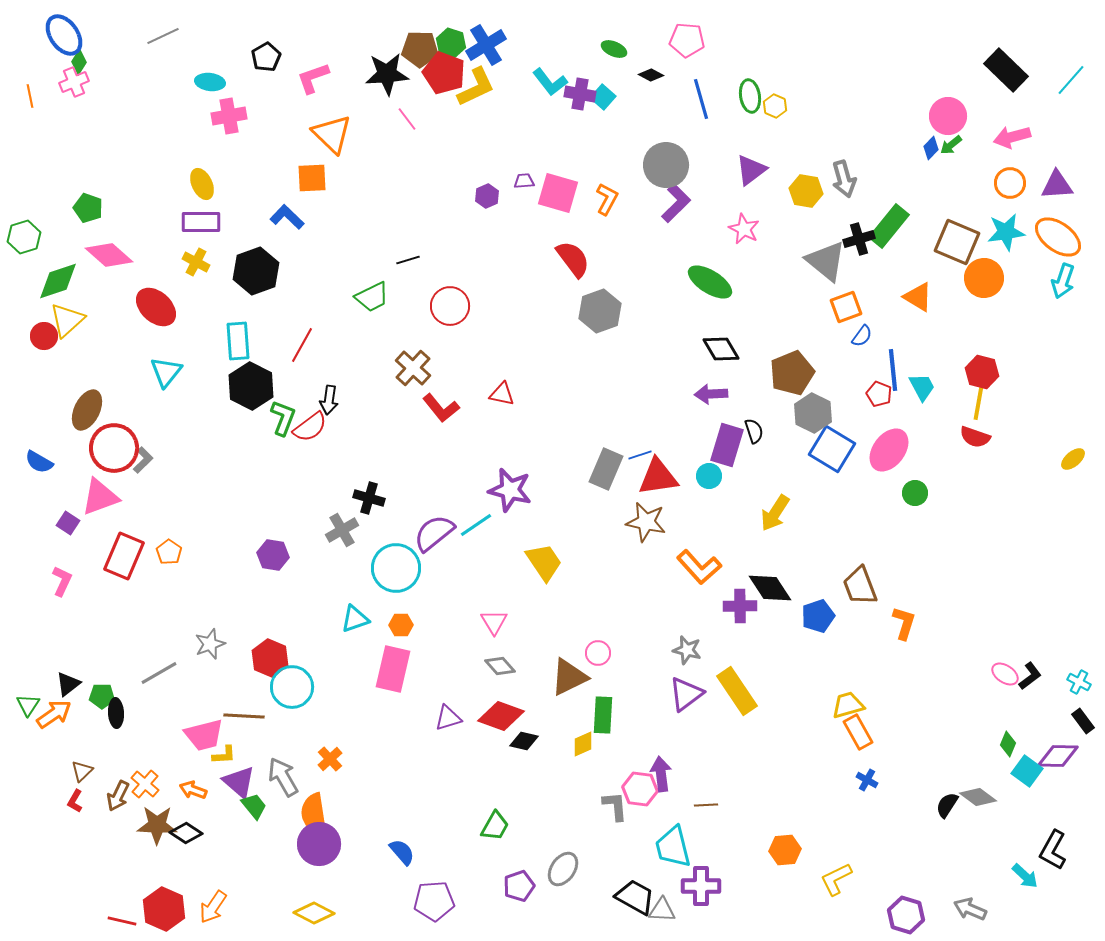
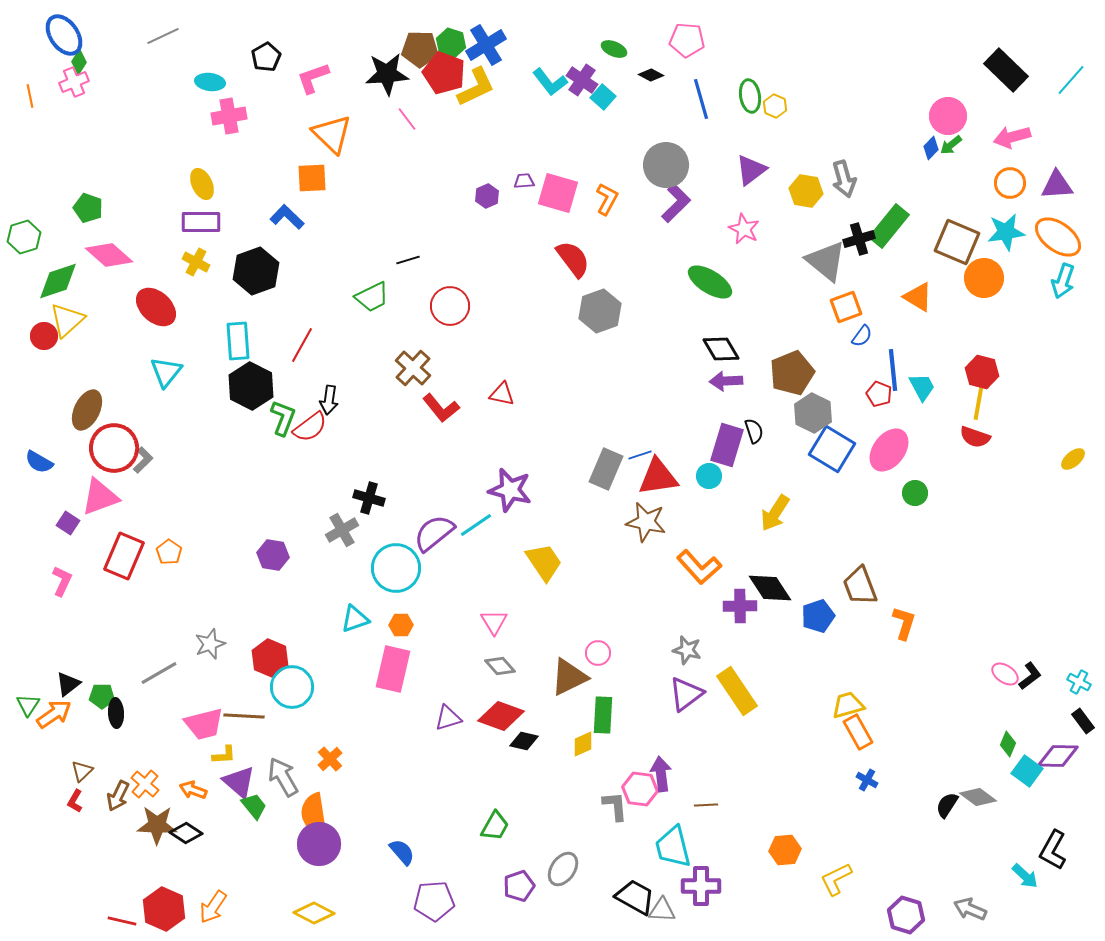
purple cross at (580, 94): moved 2 px right, 14 px up; rotated 24 degrees clockwise
purple arrow at (711, 394): moved 15 px right, 13 px up
pink trapezoid at (204, 735): moved 11 px up
